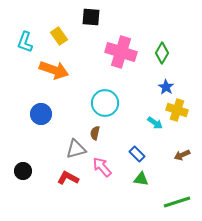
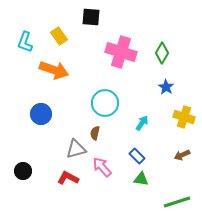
yellow cross: moved 7 px right, 7 px down
cyan arrow: moved 13 px left; rotated 91 degrees counterclockwise
blue rectangle: moved 2 px down
